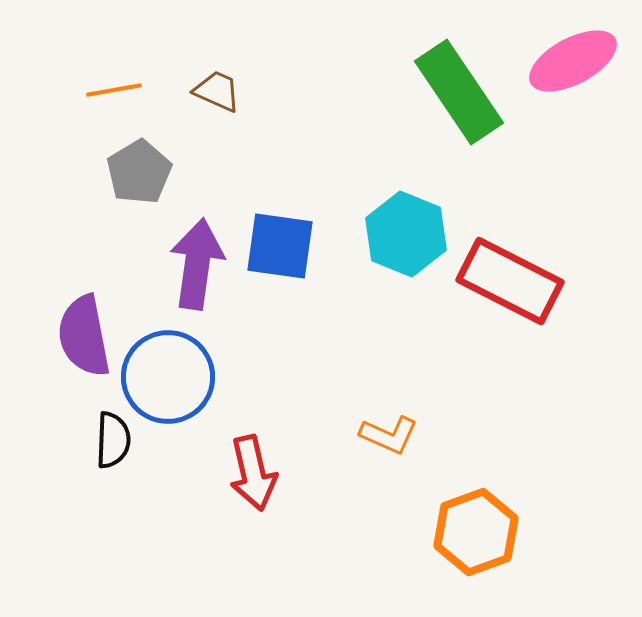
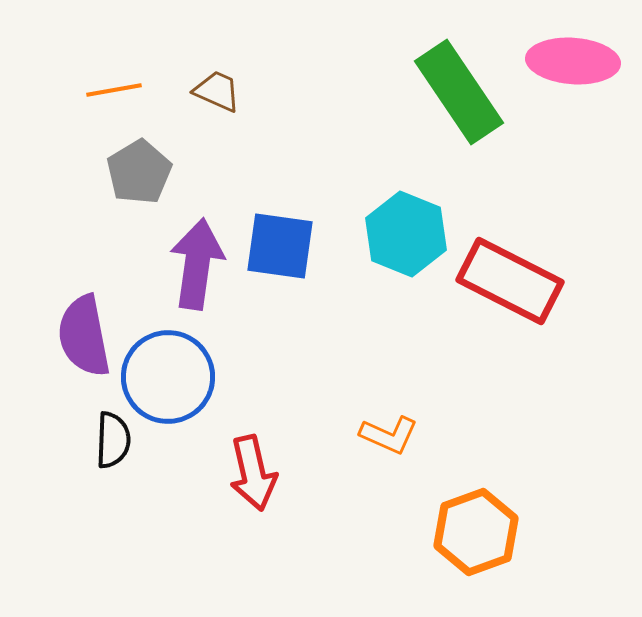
pink ellipse: rotated 32 degrees clockwise
